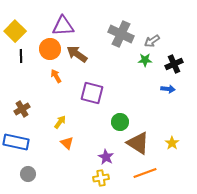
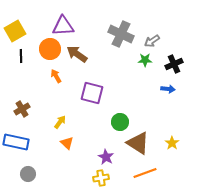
yellow square: rotated 15 degrees clockwise
